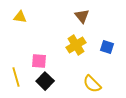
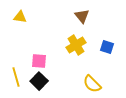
black square: moved 6 px left
